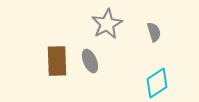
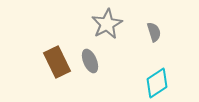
brown rectangle: moved 1 px down; rotated 24 degrees counterclockwise
